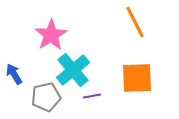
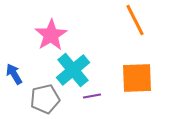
orange line: moved 2 px up
gray pentagon: moved 1 px left, 2 px down
